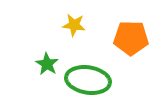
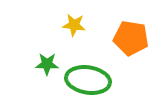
orange pentagon: rotated 8 degrees clockwise
green star: rotated 30 degrees counterclockwise
